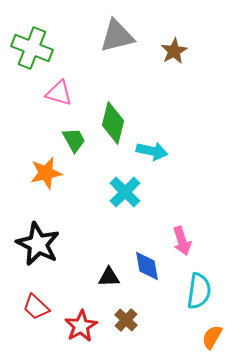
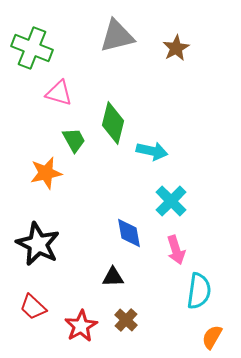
brown star: moved 2 px right, 3 px up
cyan cross: moved 46 px right, 9 px down
pink arrow: moved 6 px left, 9 px down
blue diamond: moved 18 px left, 33 px up
black triangle: moved 4 px right
red trapezoid: moved 3 px left
